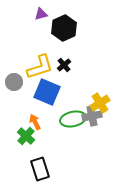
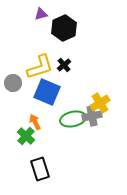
gray circle: moved 1 px left, 1 px down
